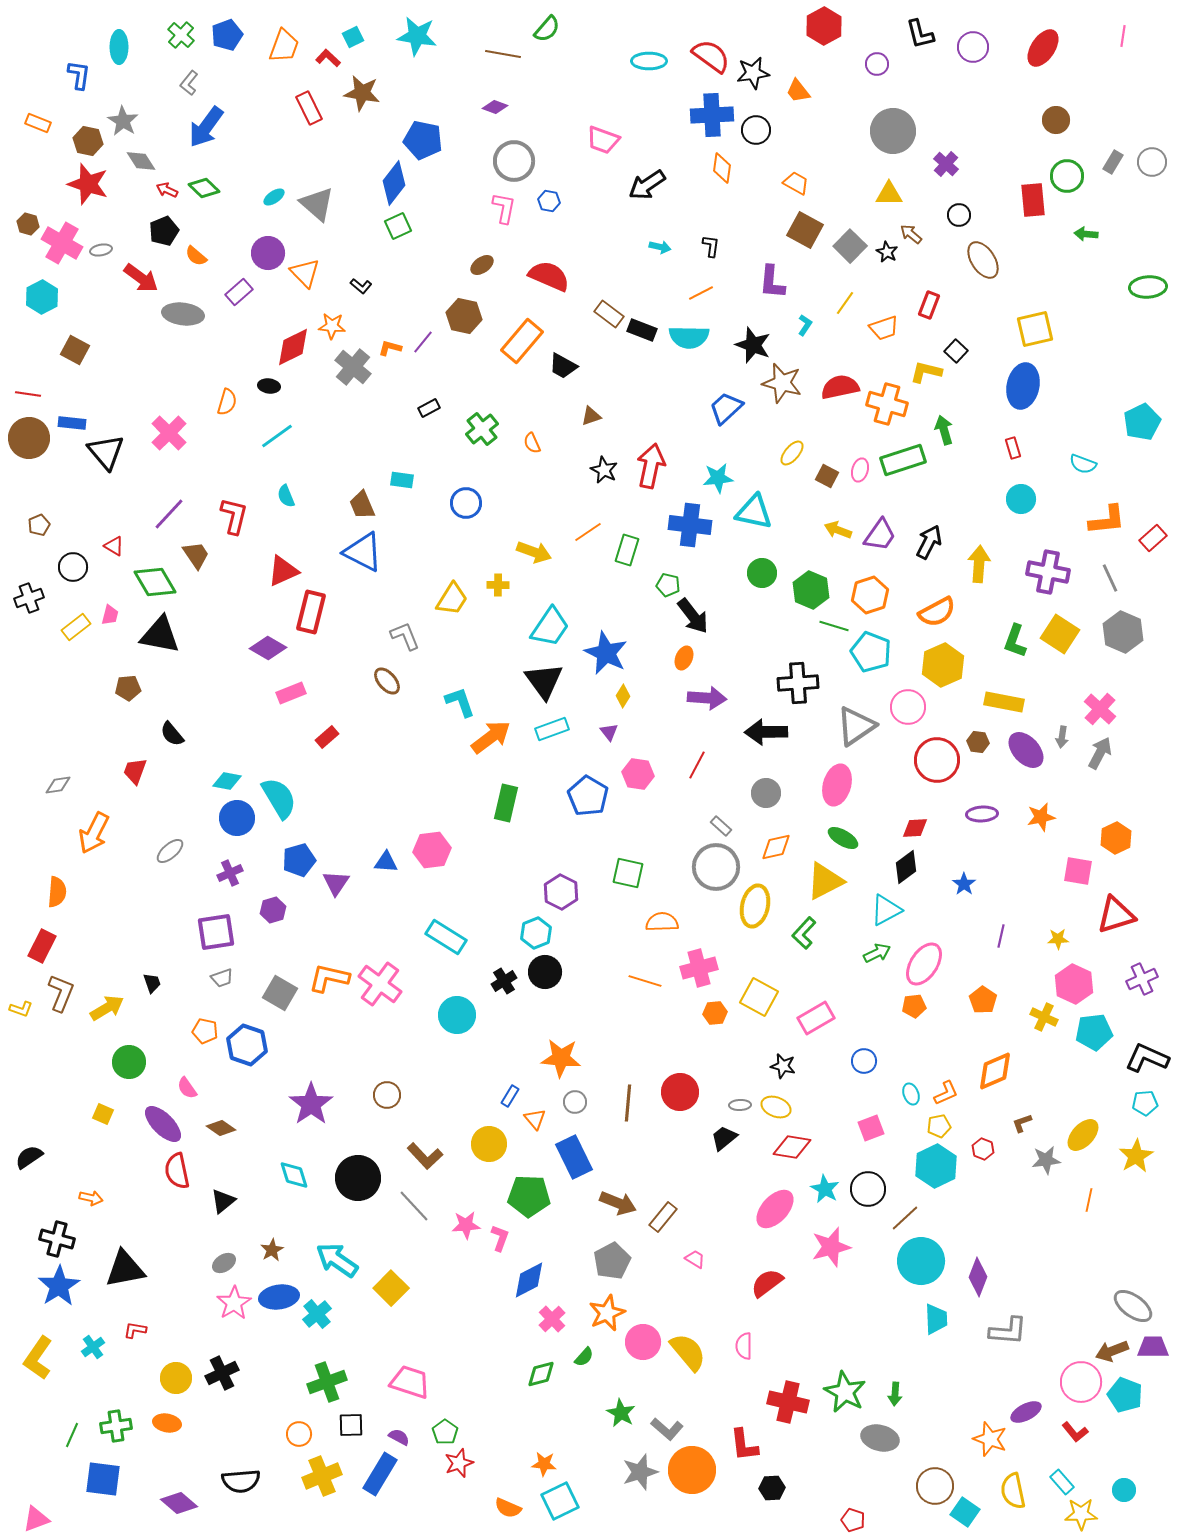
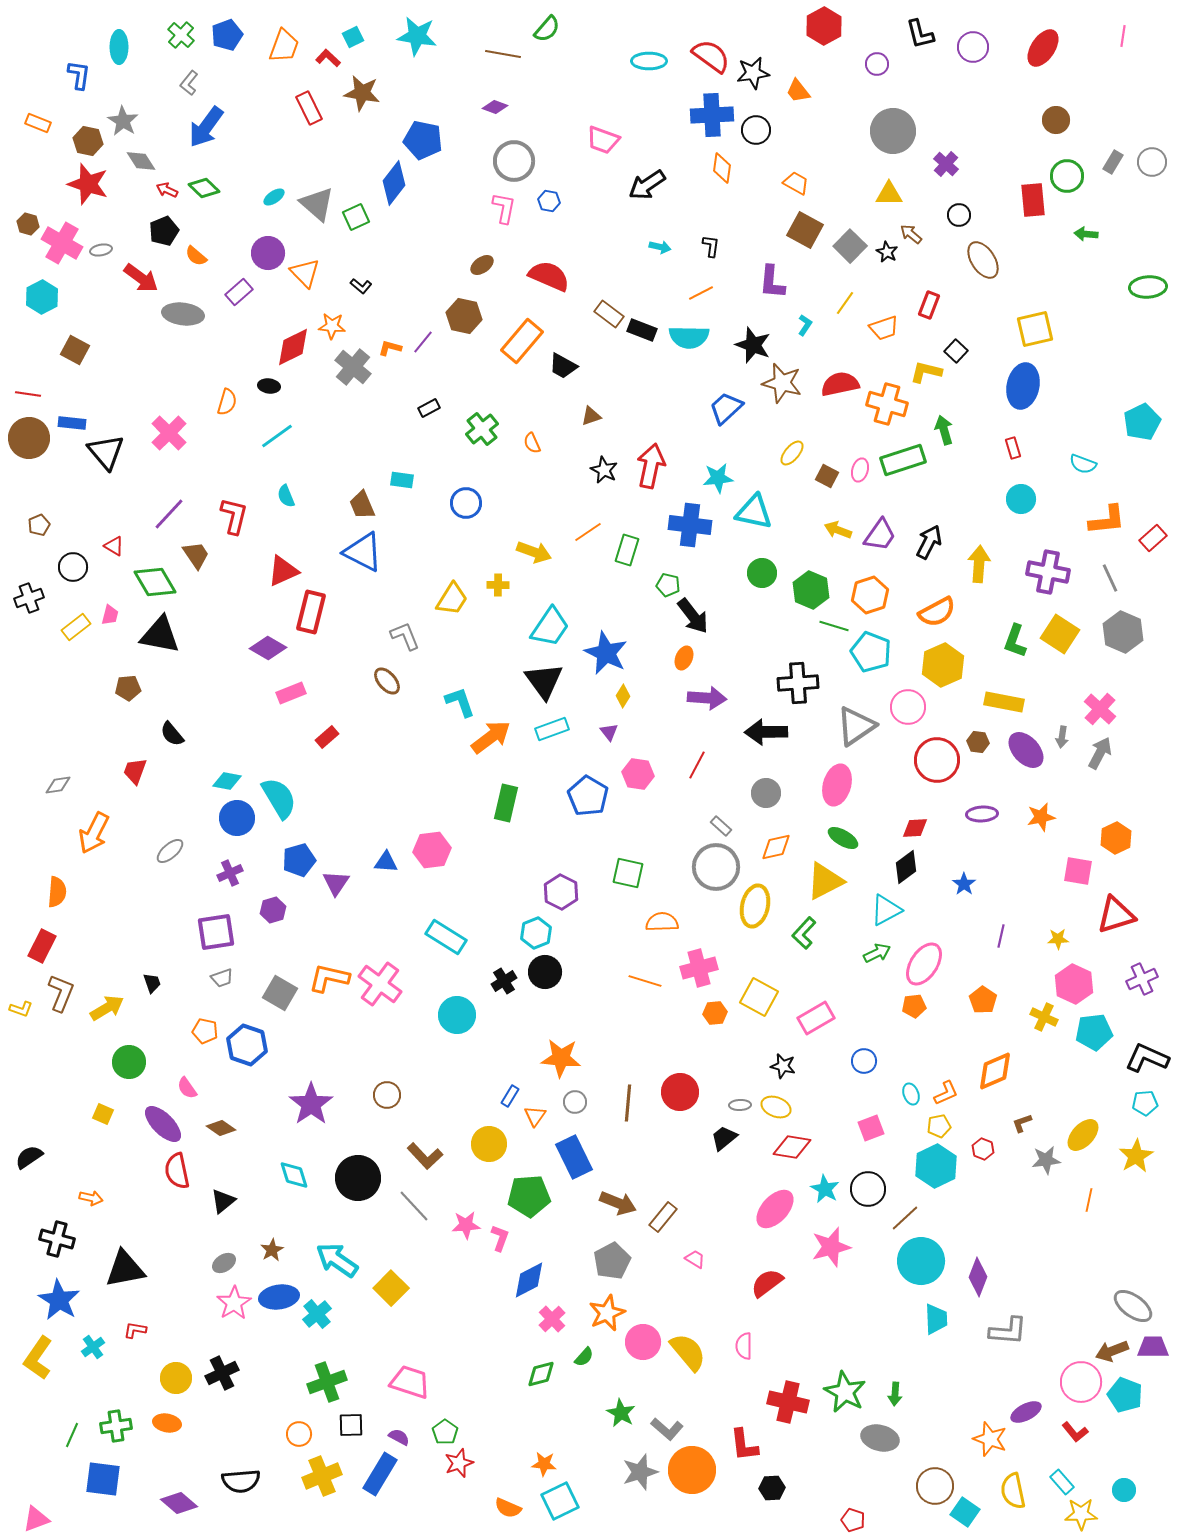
green square at (398, 226): moved 42 px left, 9 px up
red semicircle at (840, 387): moved 3 px up
orange triangle at (535, 1119): moved 3 px up; rotated 15 degrees clockwise
green pentagon at (529, 1196): rotated 6 degrees counterclockwise
blue star at (59, 1286): moved 14 px down; rotated 9 degrees counterclockwise
